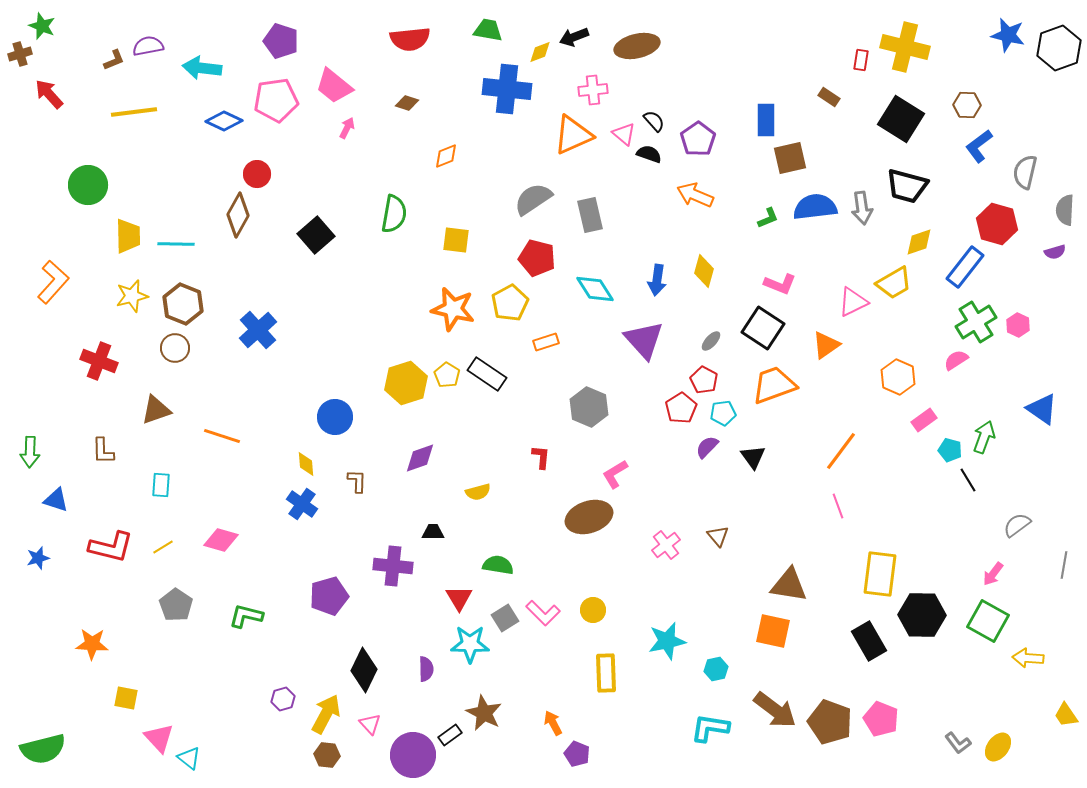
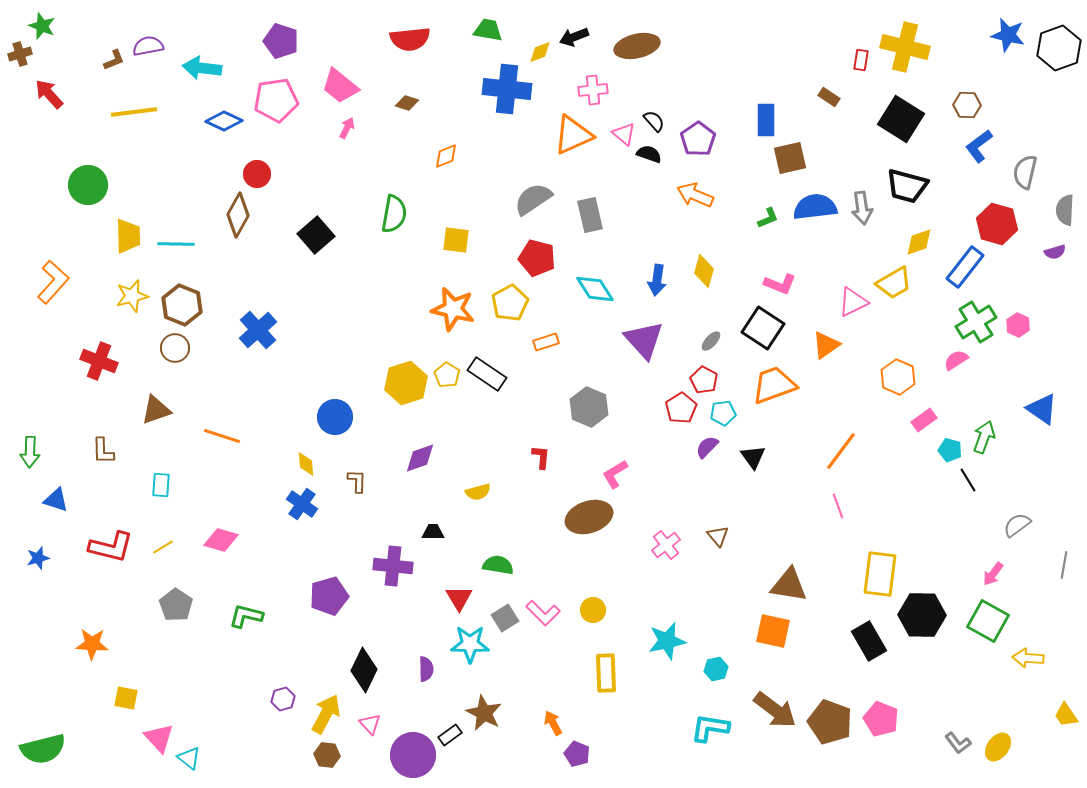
pink trapezoid at (334, 86): moved 6 px right
brown hexagon at (183, 304): moved 1 px left, 1 px down
